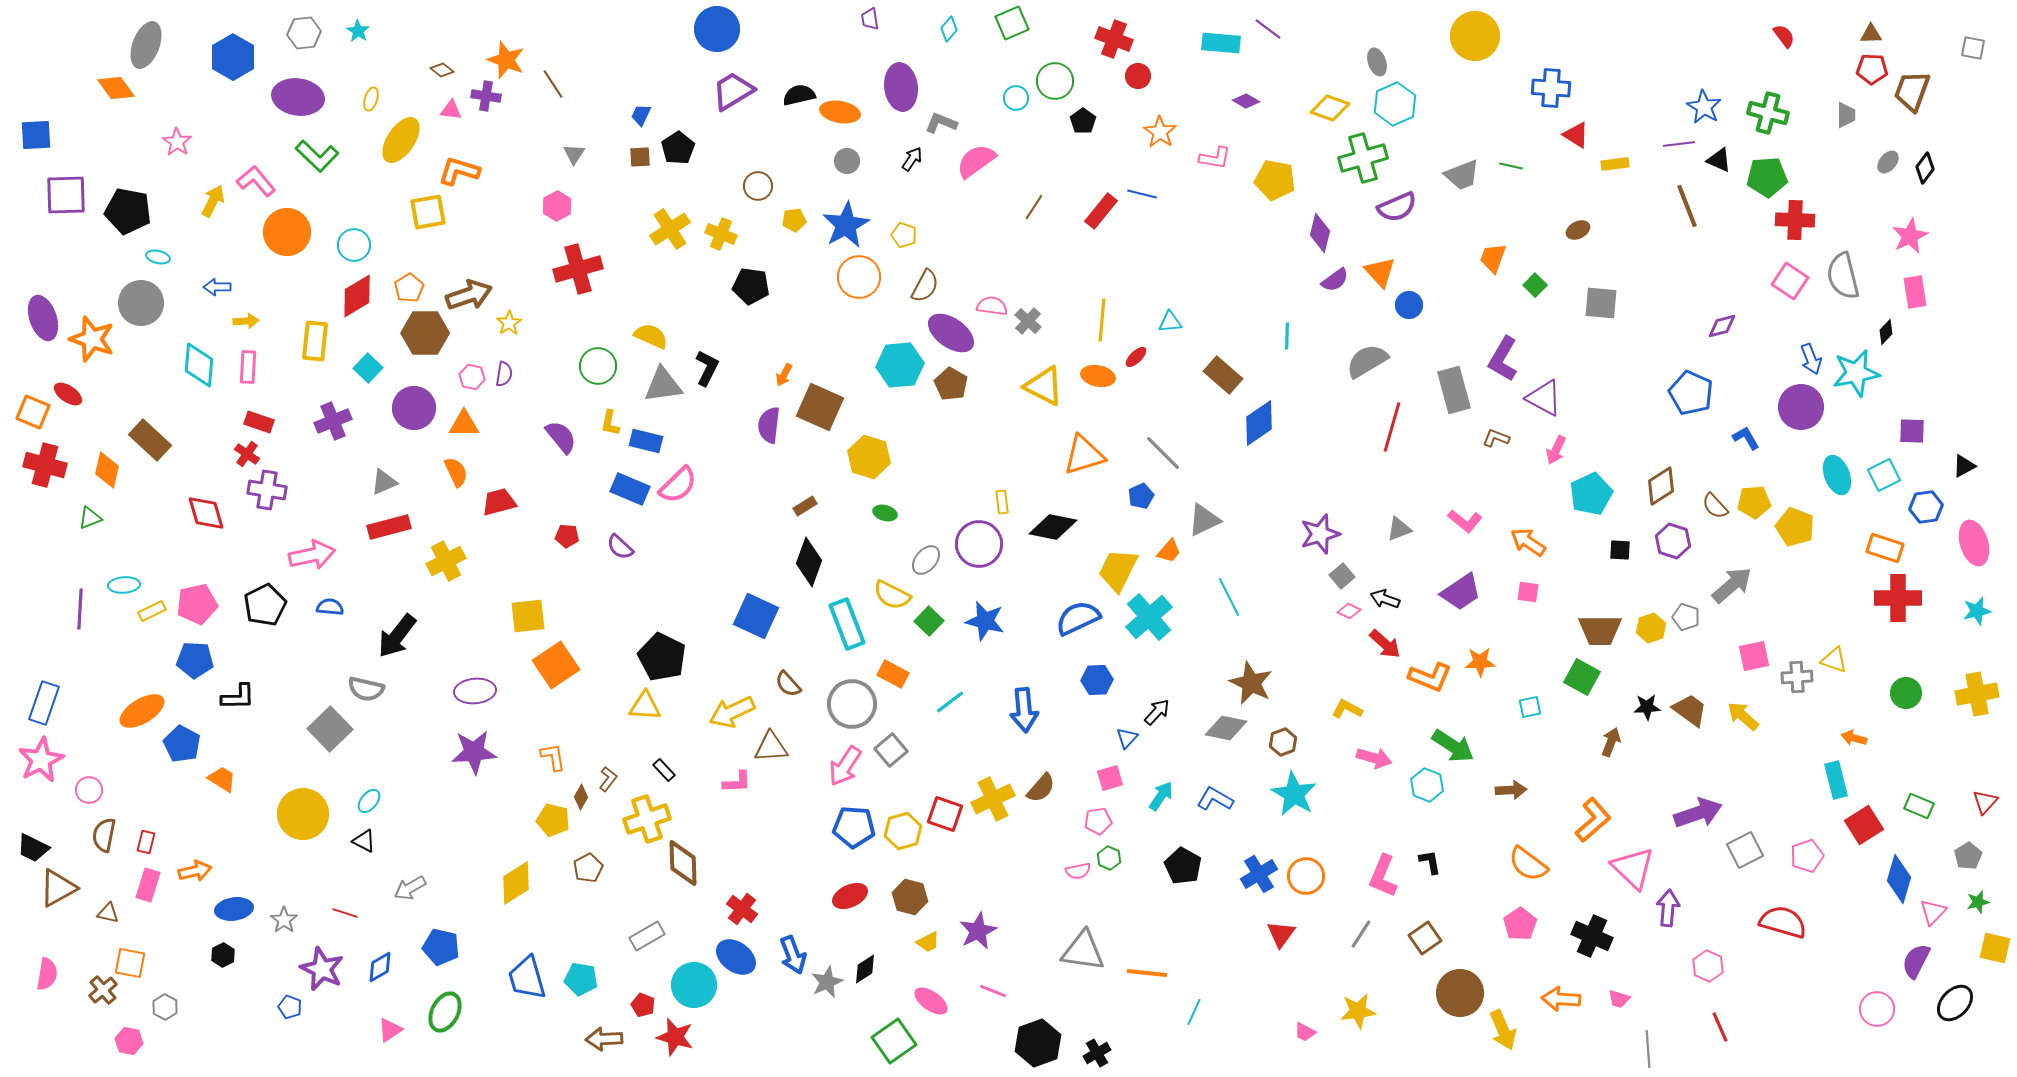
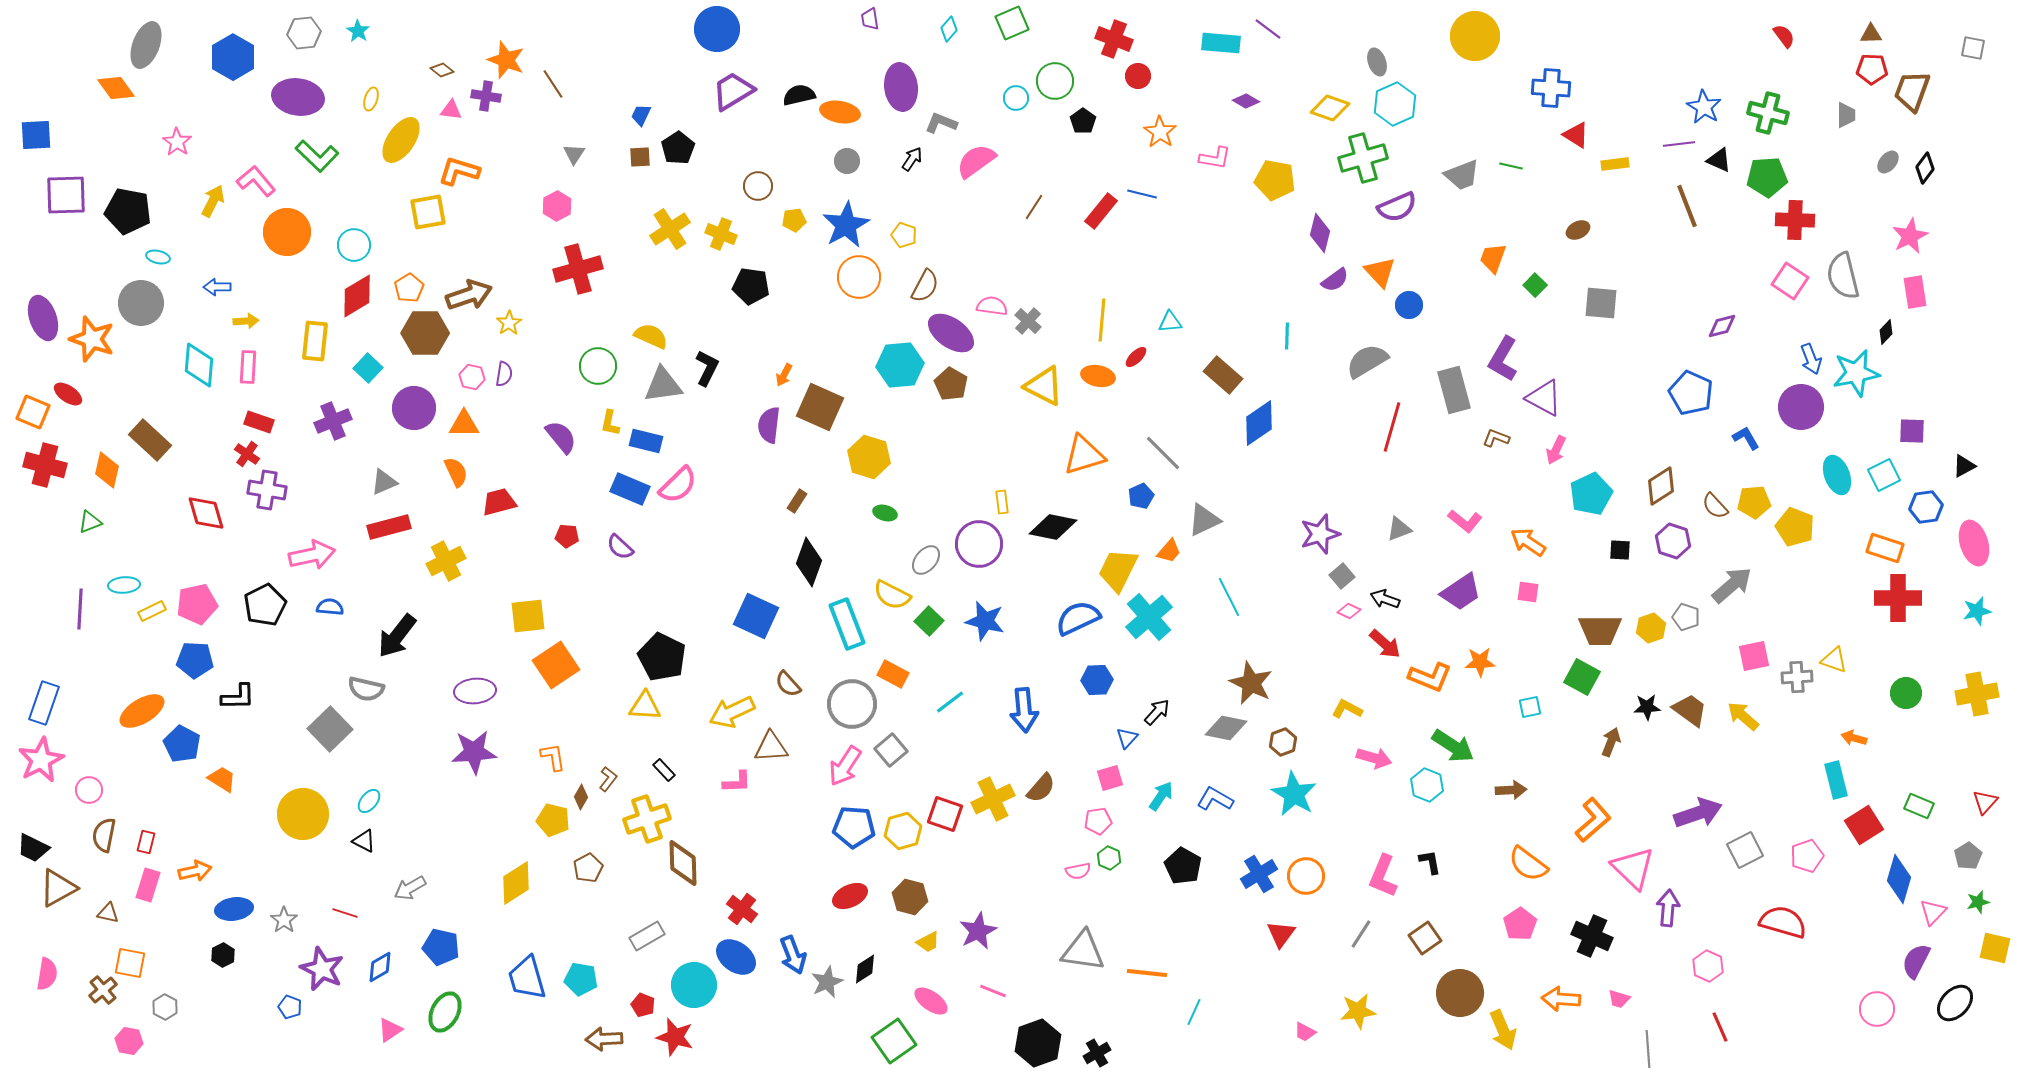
brown rectangle at (805, 506): moved 8 px left, 5 px up; rotated 25 degrees counterclockwise
green triangle at (90, 518): moved 4 px down
